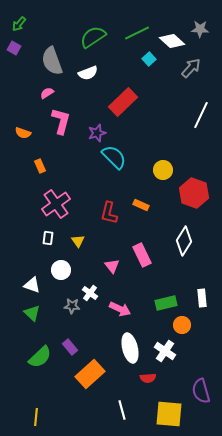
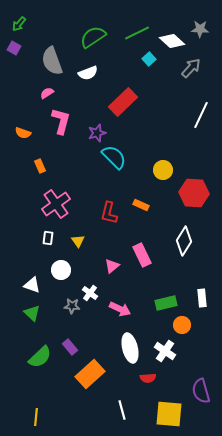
red hexagon at (194, 193): rotated 16 degrees counterclockwise
pink triangle at (112, 266): rotated 28 degrees clockwise
